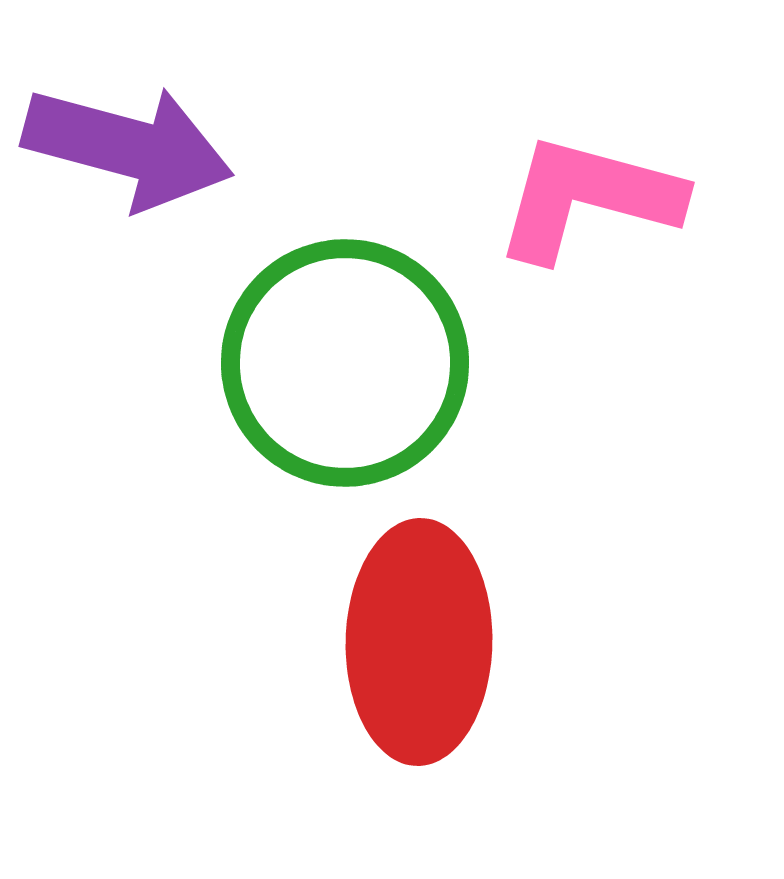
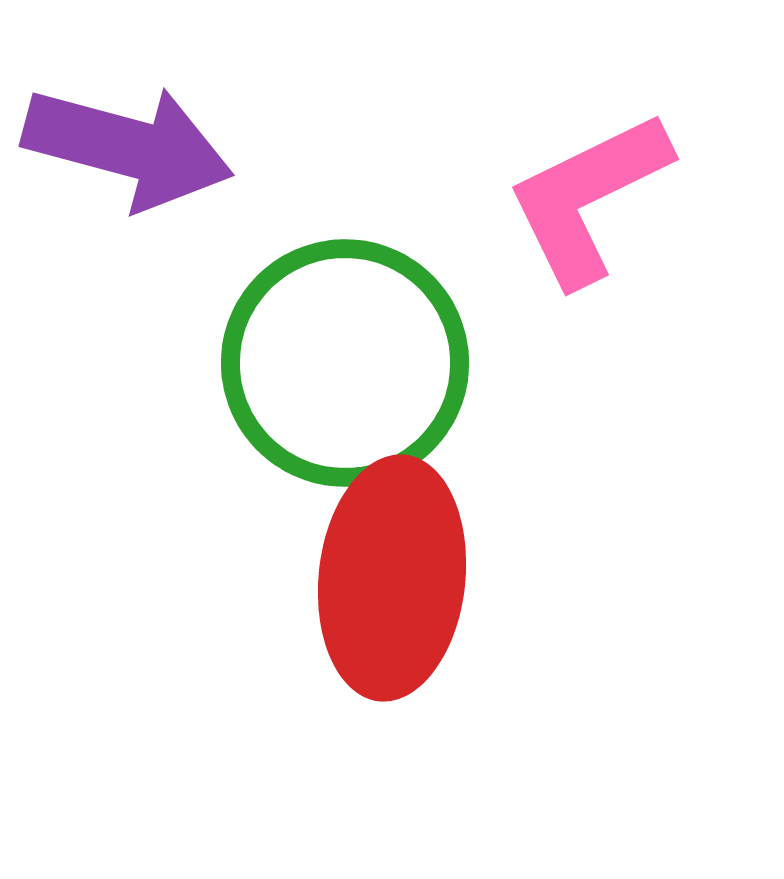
pink L-shape: rotated 41 degrees counterclockwise
red ellipse: moved 27 px left, 64 px up; rotated 5 degrees clockwise
